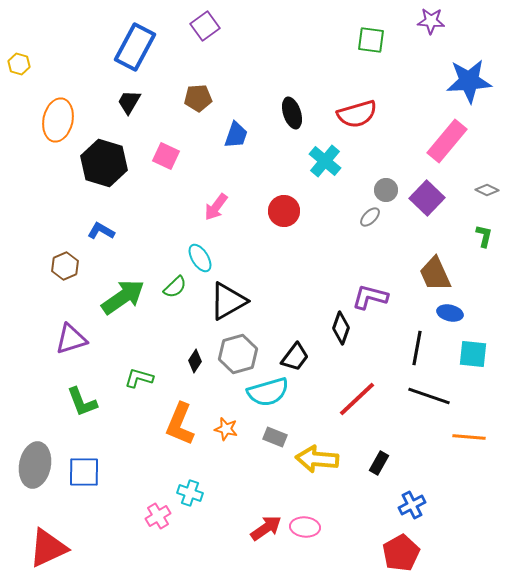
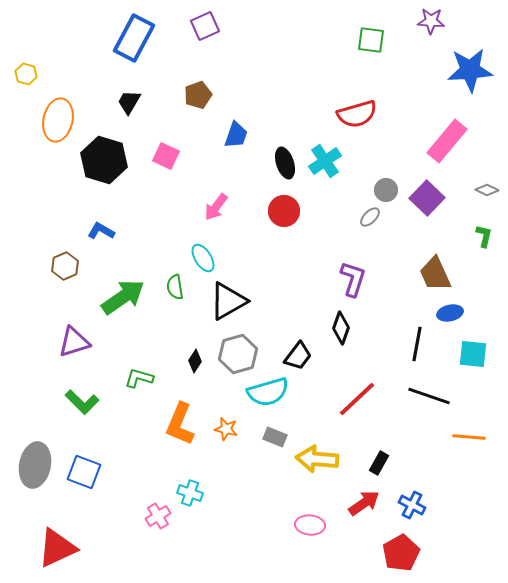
purple square at (205, 26): rotated 12 degrees clockwise
blue rectangle at (135, 47): moved 1 px left, 9 px up
yellow hexagon at (19, 64): moved 7 px right, 10 px down
blue star at (469, 81): moved 1 px right, 11 px up
brown pentagon at (198, 98): moved 3 px up; rotated 16 degrees counterclockwise
black ellipse at (292, 113): moved 7 px left, 50 px down
cyan cross at (325, 161): rotated 16 degrees clockwise
black hexagon at (104, 163): moved 3 px up
cyan ellipse at (200, 258): moved 3 px right
green semicircle at (175, 287): rotated 125 degrees clockwise
purple L-shape at (370, 297): moved 17 px left, 18 px up; rotated 93 degrees clockwise
blue ellipse at (450, 313): rotated 25 degrees counterclockwise
purple triangle at (71, 339): moved 3 px right, 3 px down
black line at (417, 348): moved 4 px up
black trapezoid at (295, 357): moved 3 px right, 1 px up
green L-shape at (82, 402): rotated 24 degrees counterclockwise
blue square at (84, 472): rotated 20 degrees clockwise
blue cross at (412, 505): rotated 36 degrees counterclockwise
pink ellipse at (305, 527): moved 5 px right, 2 px up
red arrow at (266, 528): moved 98 px right, 25 px up
red triangle at (48, 548): moved 9 px right
